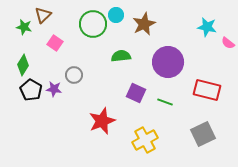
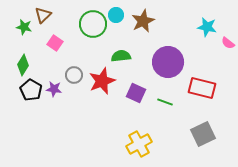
brown star: moved 1 px left, 3 px up
red rectangle: moved 5 px left, 2 px up
red star: moved 40 px up
yellow cross: moved 6 px left, 4 px down
